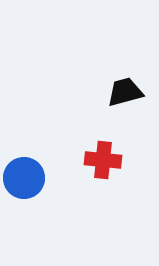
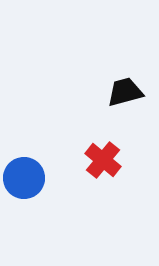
red cross: rotated 33 degrees clockwise
